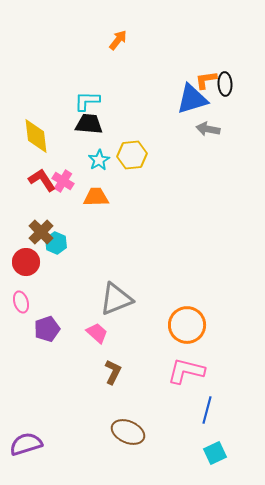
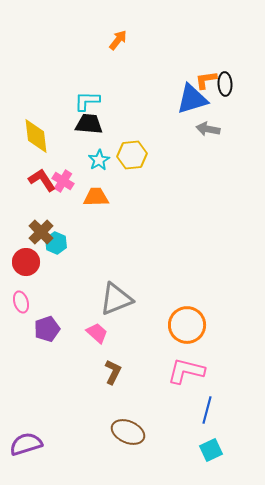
cyan square: moved 4 px left, 3 px up
